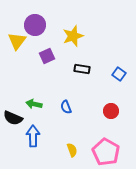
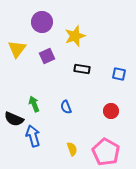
purple circle: moved 7 px right, 3 px up
yellow star: moved 2 px right
yellow triangle: moved 8 px down
blue square: rotated 24 degrees counterclockwise
green arrow: rotated 56 degrees clockwise
black semicircle: moved 1 px right, 1 px down
blue arrow: rotated 15 degrees counterclockwise
yellow semicircle: moved 1 px up
